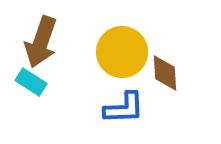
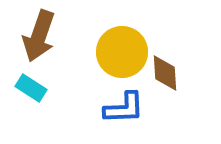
brown arrow: moved 2 px left, 6 px up
cyan rectangle: moved 6 px down
